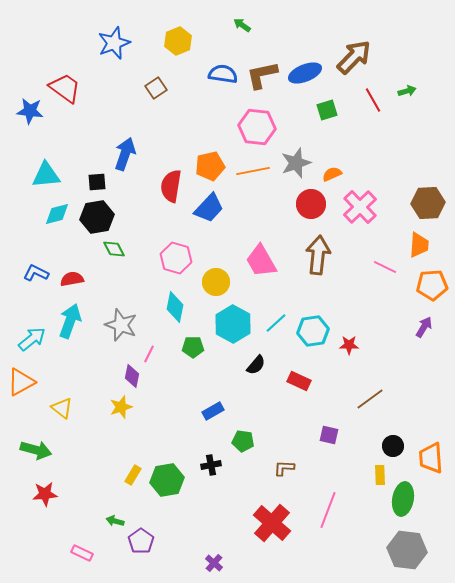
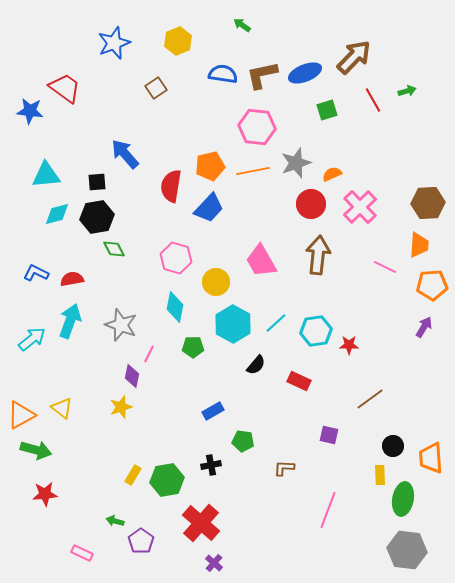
blue arrow at (125, 154): rotated 60 degrees counterclockwise
cyan hexagon at (313, 331): moved 3 px right
orange triangle at (21, 382): moved 33 px down
red cross at (272, 523): moved 71 px left
